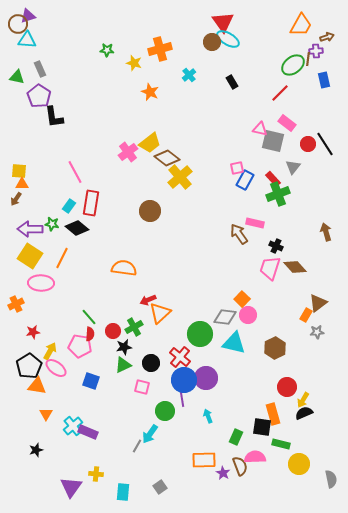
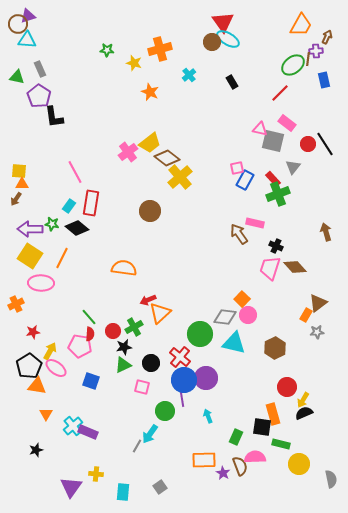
brown arrow at (327, 37): rotated 48 degrees counterclockwise
